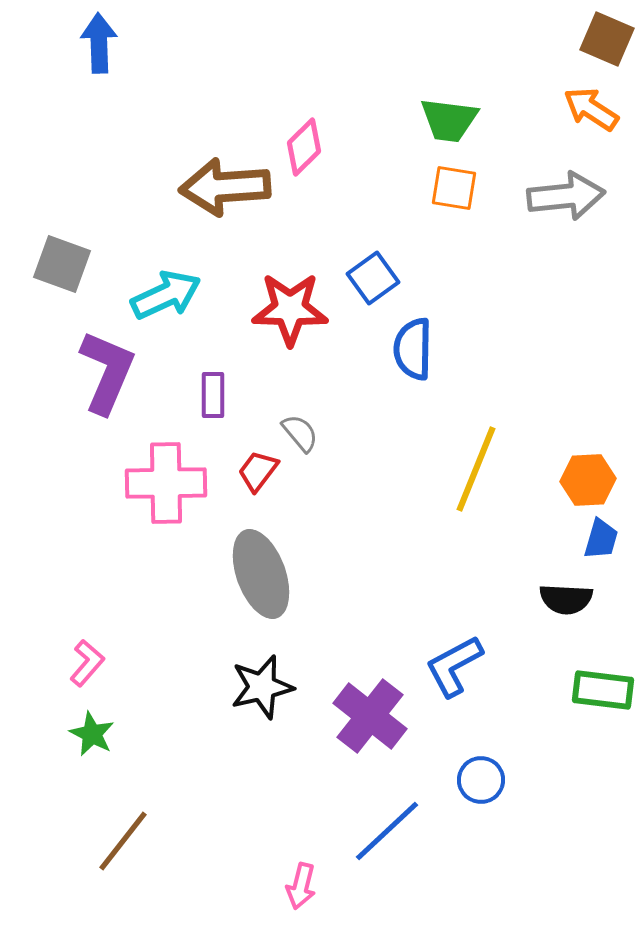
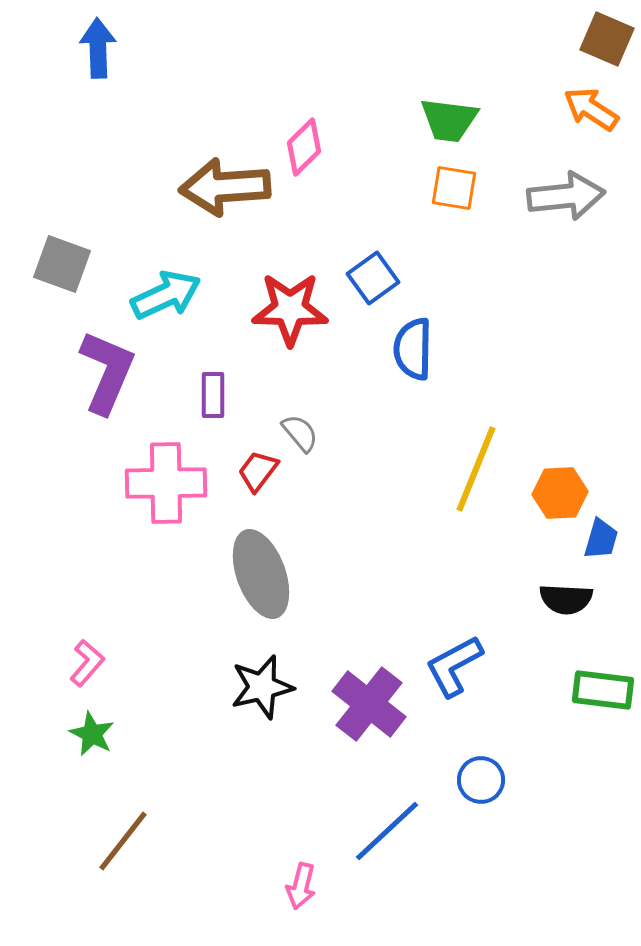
blue arrow: moved 1 px left, 5 px down
orange hexagon: moved 28 px left, 13 px down
purple cross: moved 1 px left, 12 px up
